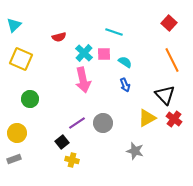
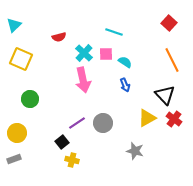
pink square: moved 2 px right
